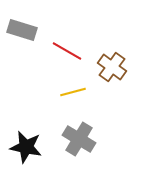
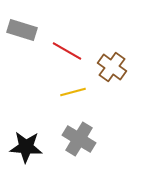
black star: rotated 8 degrees counterclockwise
